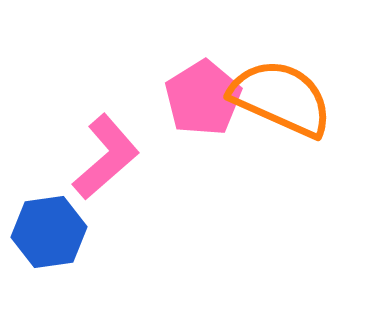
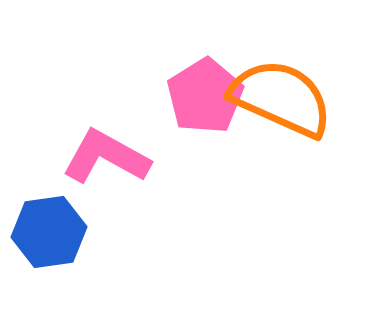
pink pentagon: moved 2 px right, 2 px up
pink L-shape: rotated 110 degrees counterclockwise
